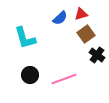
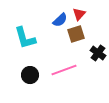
red triangle: moved 2 px left; rotated 32 degrees counterclockwise
blue semicircle: moved 2 px down
brown square: moved 10 px left; rotated 18 degrees clockwise
black cross: moved 1 px right, 2 px up
pink line: moved 9 px up
